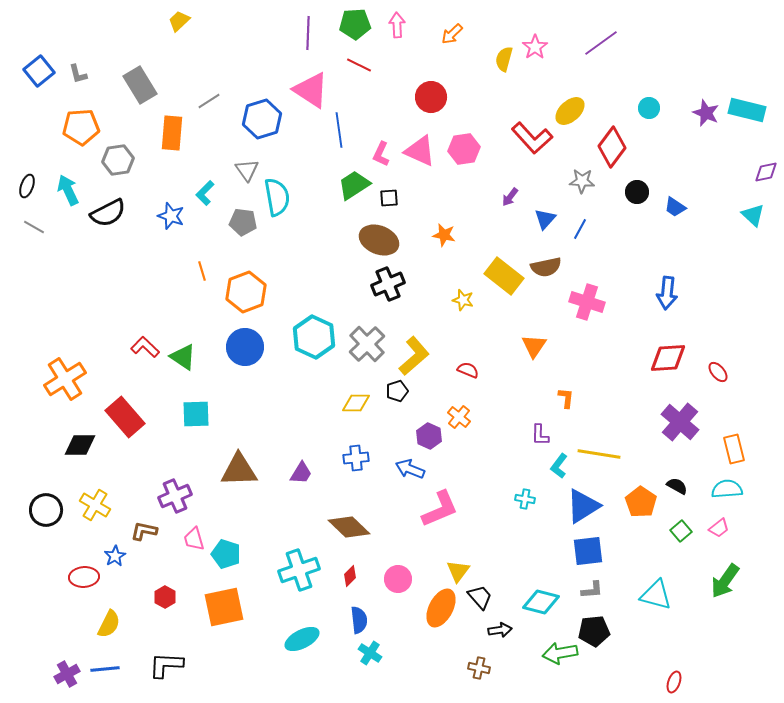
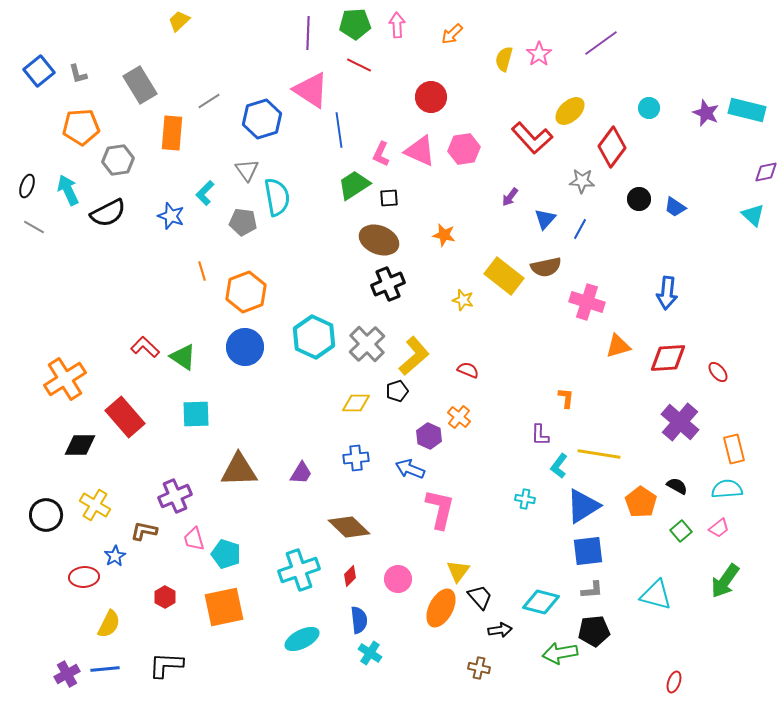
pink star at (535, 47): moved 4 px right, 7 px down
black circle at (637, 192): moved 2 px right, 7 px down
orange triangle at (534, 346): moved 84 px right; rotated 40 degrees clockwise
pink L-shape at (440, 509): rotated 54 degrees counterclockwise
black circle at (46, 510): moved 5 px down
